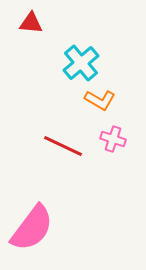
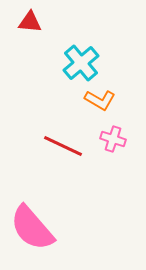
red triangle: moved 1 px left, 1 px up
pink semicircle: rotated 102 degrees clockwise
